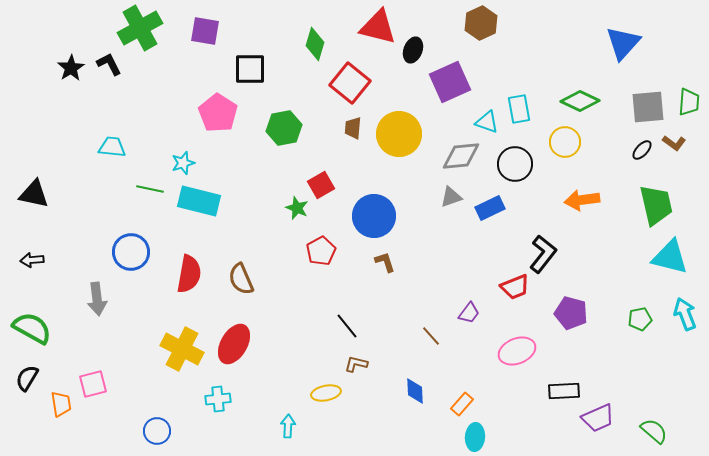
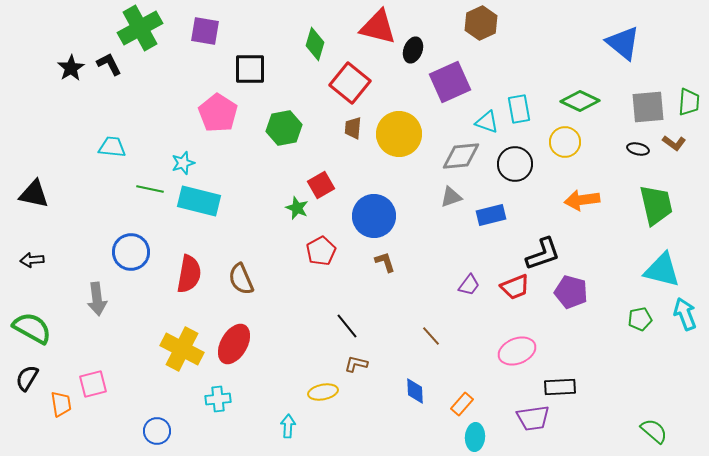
blue triangle at (623, 43): rotated 33 degrees counterclockwise
black ellipse at (642, 150): moved 4 px left, 1 px up; rotated 60 degrees clockwise
blue rectangle at (490, 208): moved 1 px right, 7 px down; rotated 12 degrees clockwise
black L-shape at (543, 254): rotated 33 degrees clockwise
cyan triangle at (670, 257): moved 8 px left, 13 px down
purple trapezoid at (469, 313): moved 28 px up
purple pentagon at (571, 313): moved 21 px up
black rectangle at (564, 391): moved 4 px left, 4 px up
yellow ellipse at (326, 393): moved 3 px left, 1 px up
purple trapezoid at (598, 418): moved 65 px left; rotated 16 degrees clockwise
